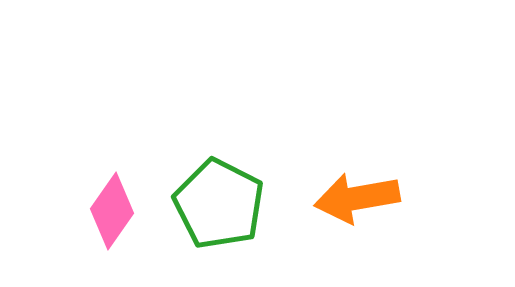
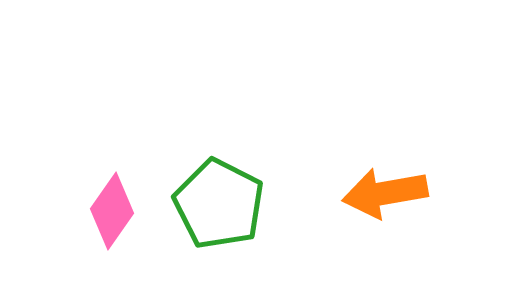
orange arrow: moved 28 px right, 5 px up
